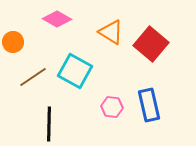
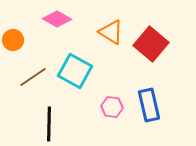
orange circle: moved 2 px up
